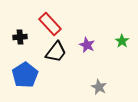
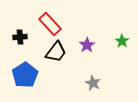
purple star: rotated 14 degrees clockwise
gray star: moved 6 px left, 4 px up
